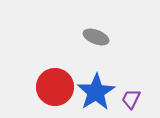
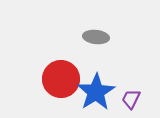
gray ellipse: rotated 15 degrees counterclockwise
red circle: moved 6 px right, 8 px up
